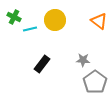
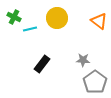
yellow circle: moved 2 px right, 2 px up
